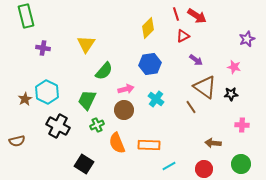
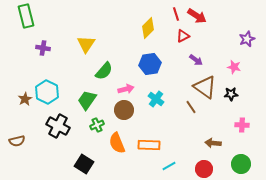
green trapezoid: rotated 10 degrees clockwise
